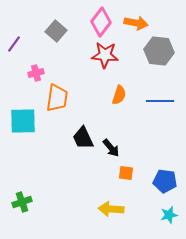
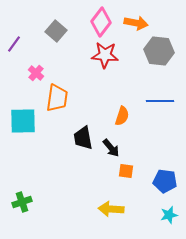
pink cross: rotated 35 degrees counterclockwise
orange semicircle: moved 3 px right, 21 px down
black trapezoid: rotated 15 degrees clockwise
orange square: moved 2 px up
